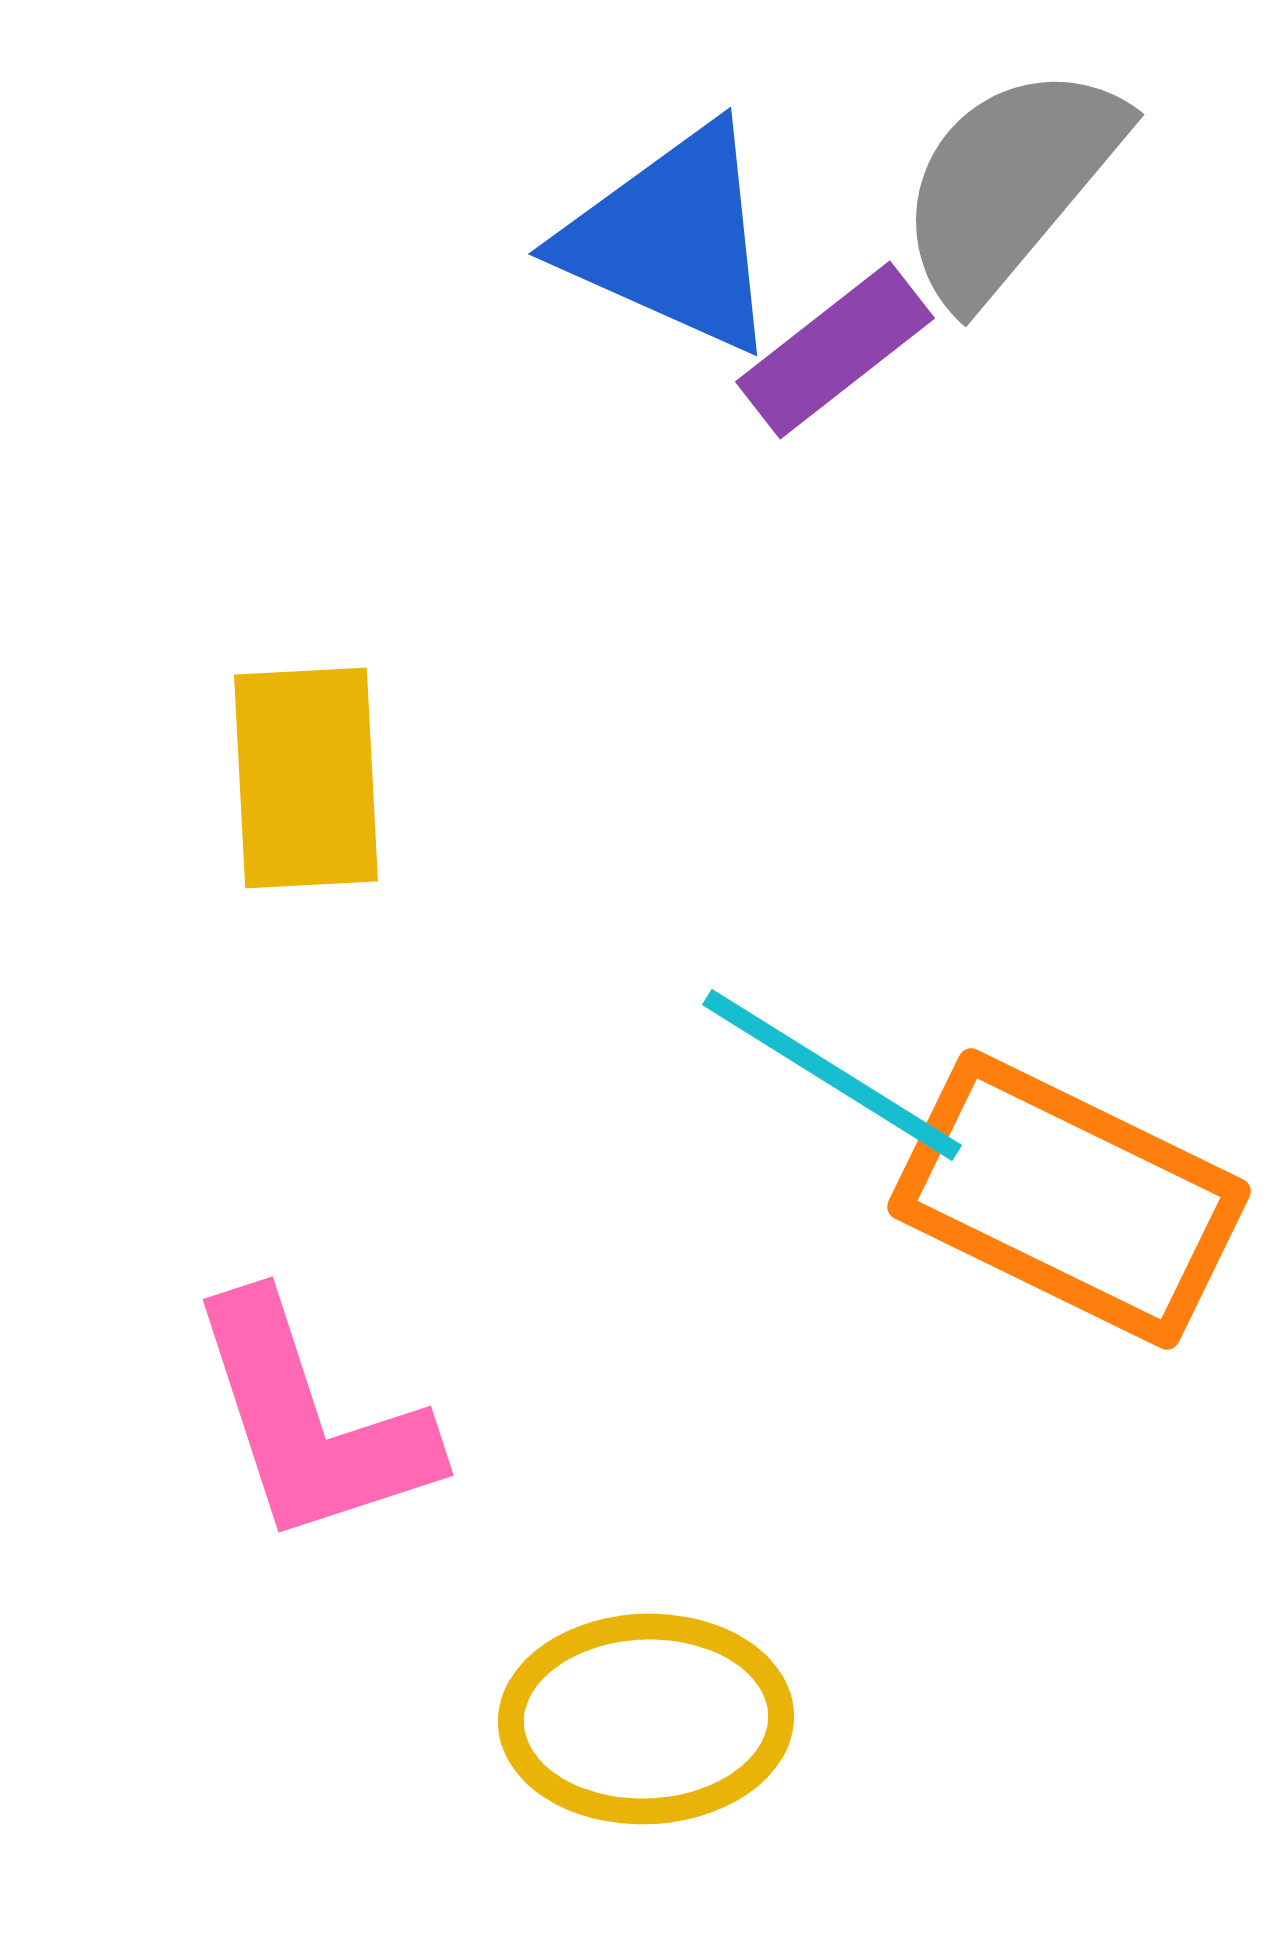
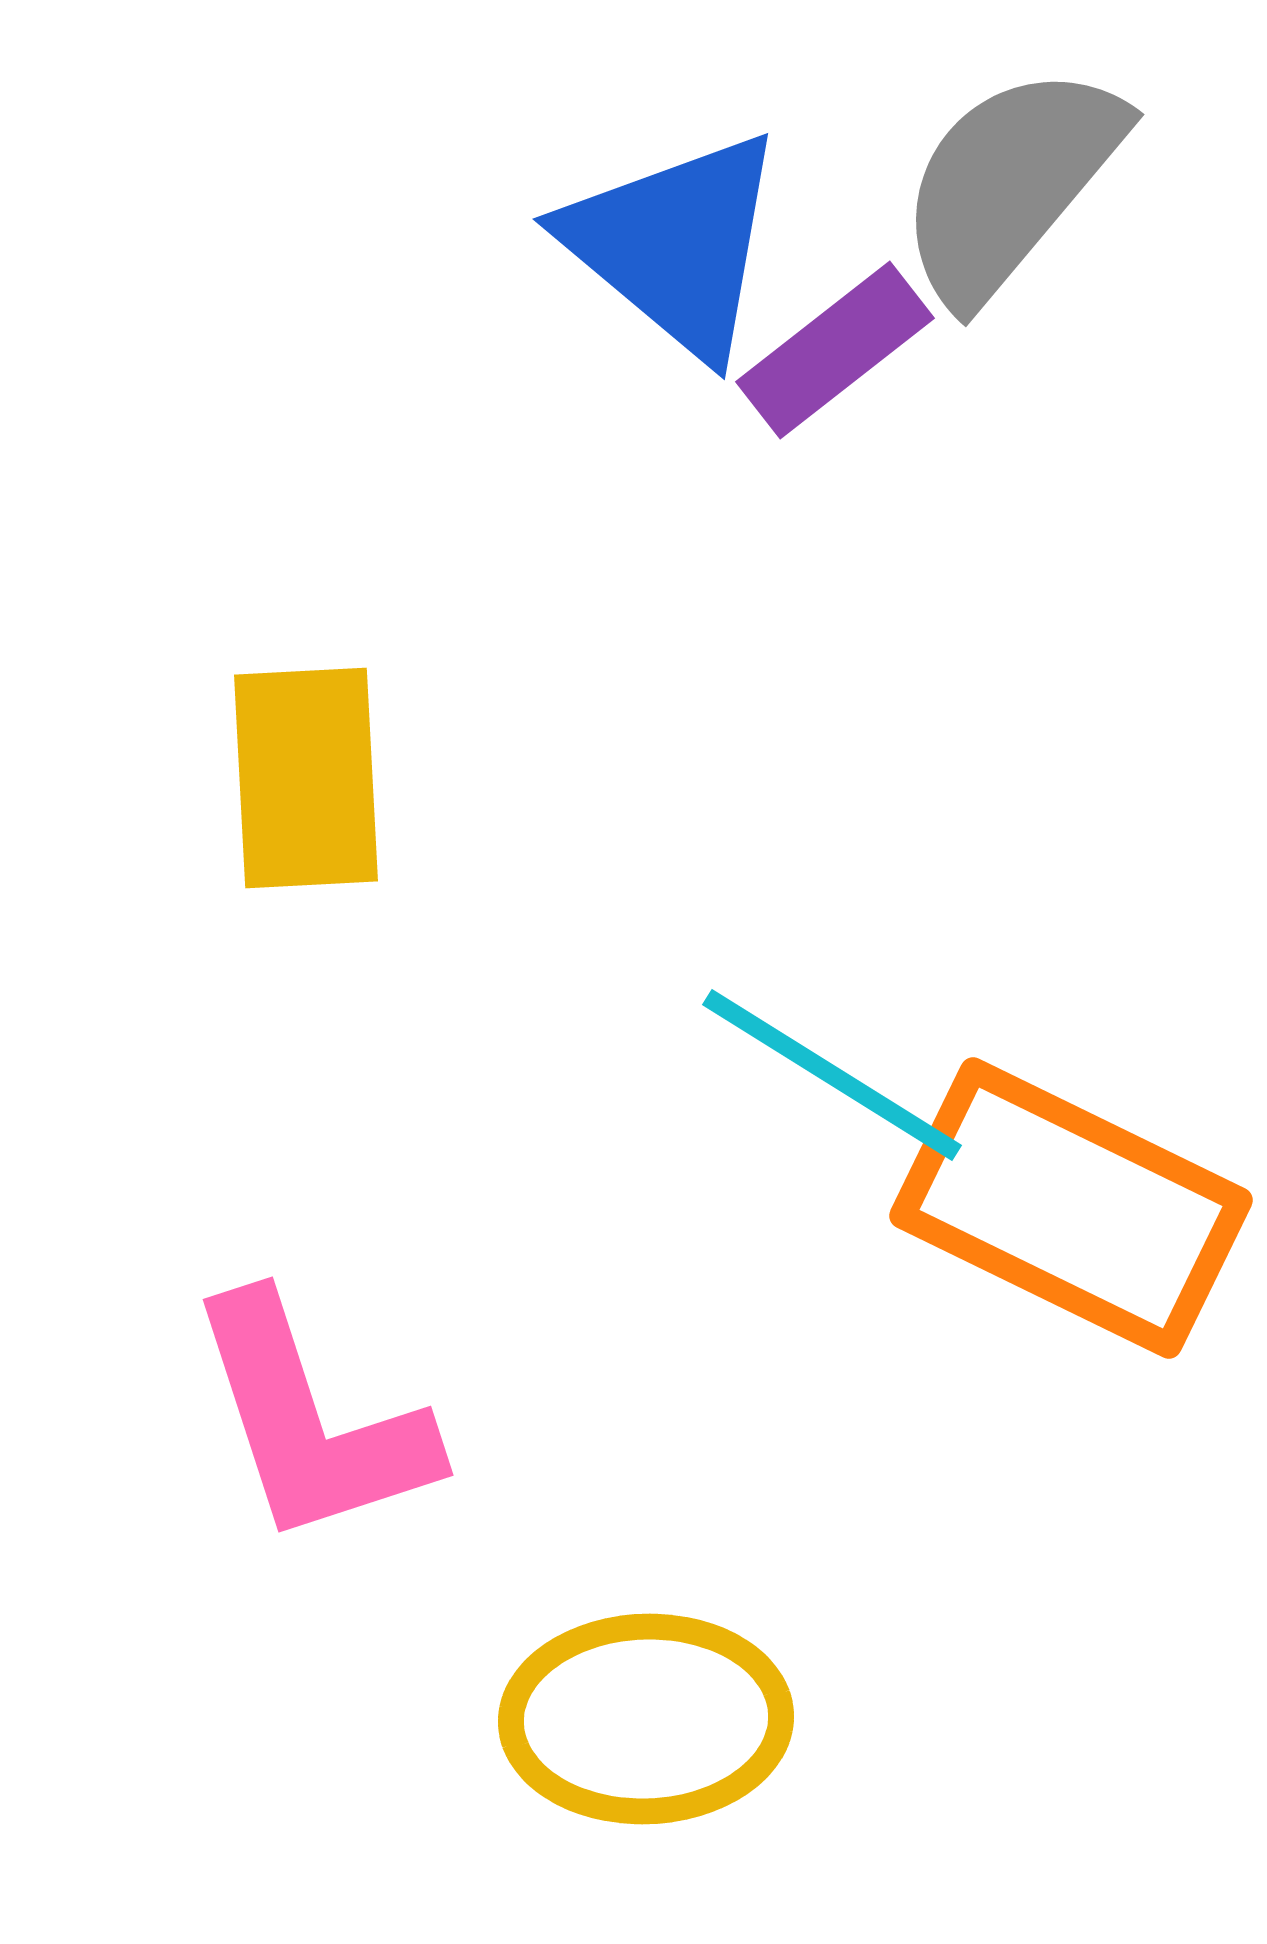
blue triangle: moved 3 px right, 5 px down; rotated 16 degrees clockwise
orange rectangle: moved 2 px right, 9 px down
